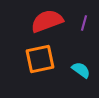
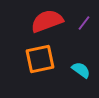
purple line: rotated 21 degrees clockwise
